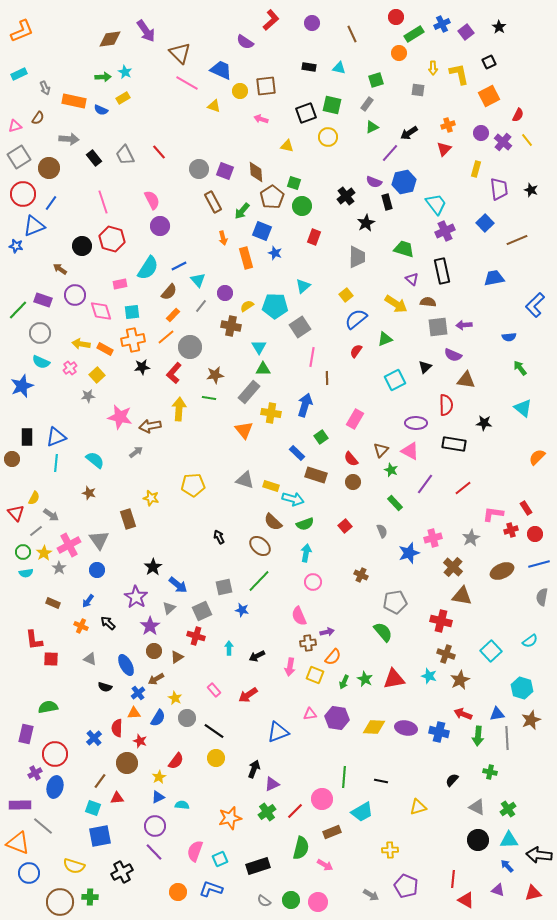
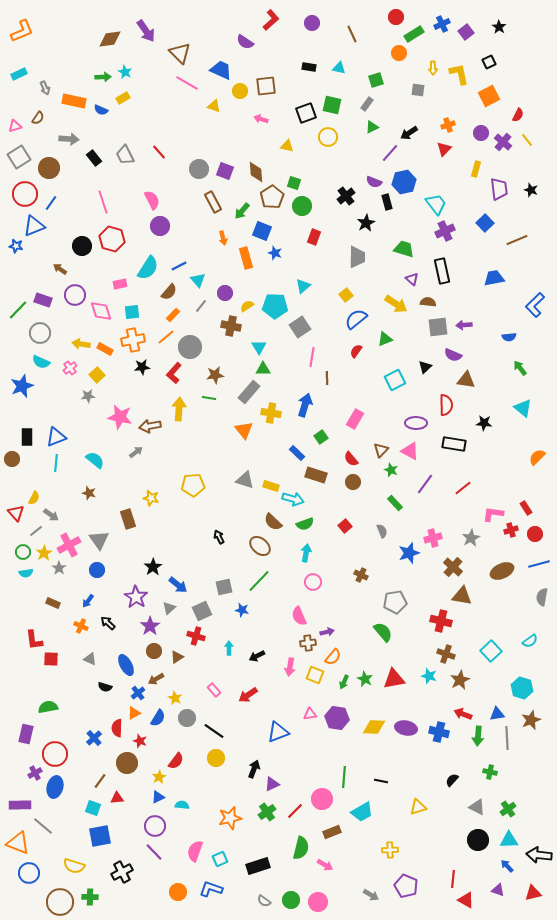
red circle at (23, 194): moved 2 px right
orange triangle at (134, 713): rotated 24 degrees counterclockwise
